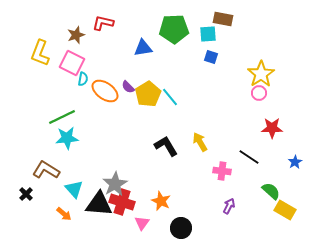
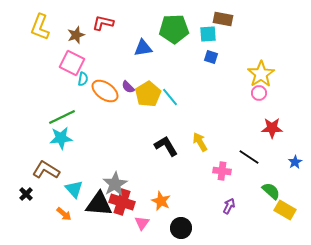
yellow L-shape: moved 26 px up
cyan star: moved 6 px left
